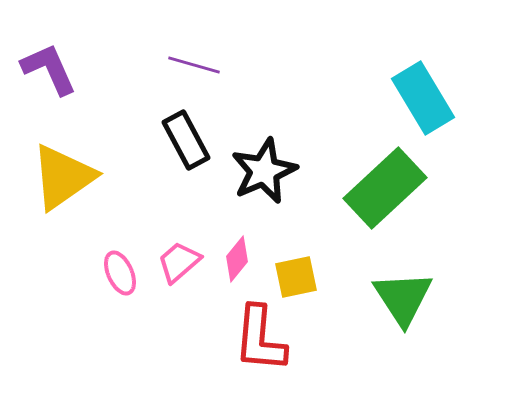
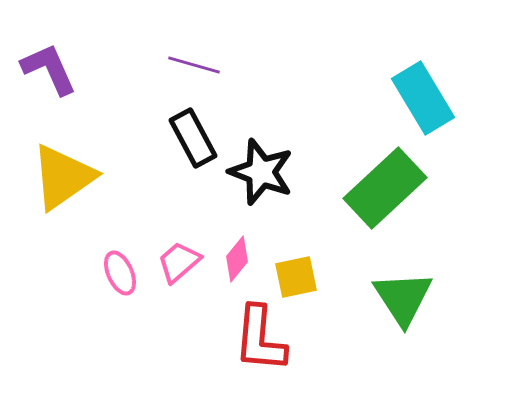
black rectangle: moved 7 px right, 2 px up
black star: moved 3 px left, 1 px down; rotated 28 degrees counterclockwise
